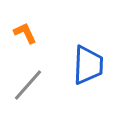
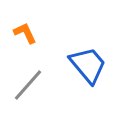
blue trapezoid: rotated 42 degrees counterclockwise
